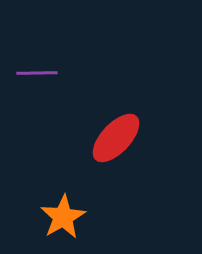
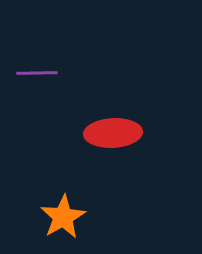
red ellipse: moved 3 px left, 5 px up; rotated 44 degrees clockwise
